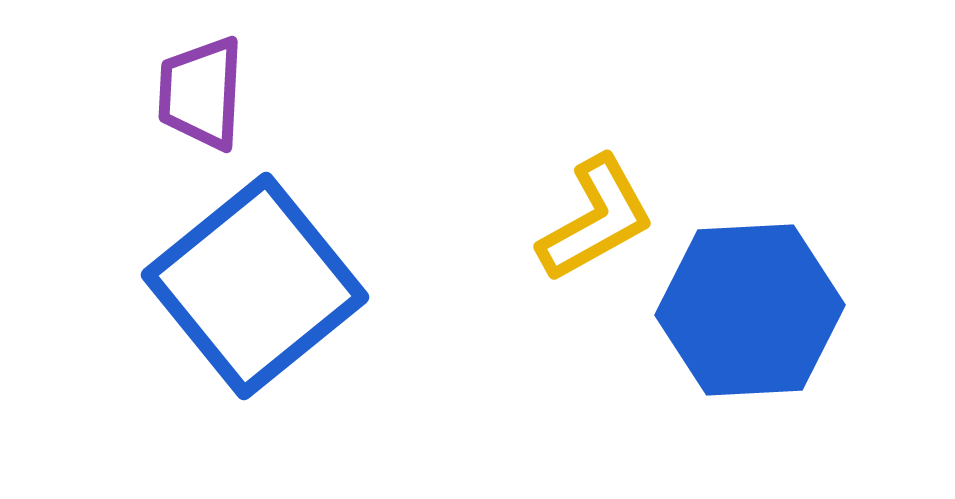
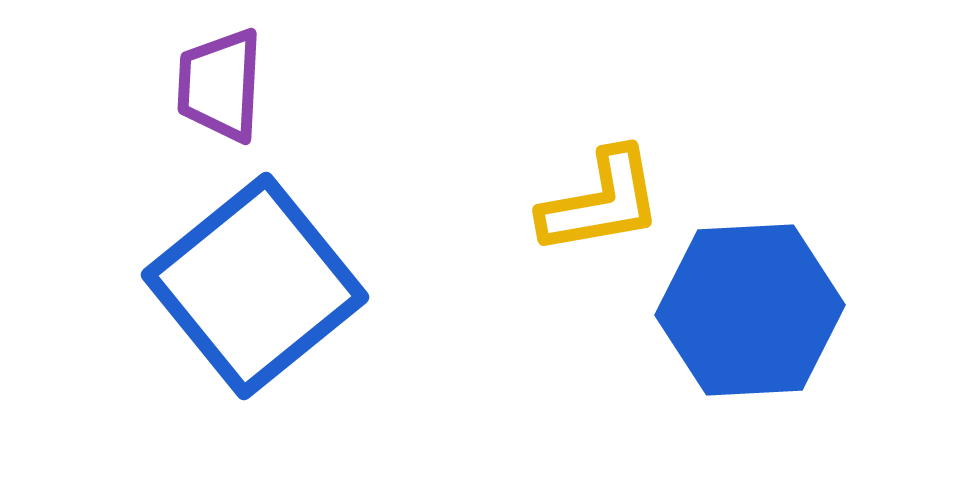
purple trapezoid: moved 19 px right, 8 px up
yellow L-shape: moved 5 px right, 17 px up; rotated 19 degrees clockwise
